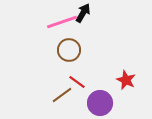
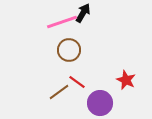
brown line: moved 3 px left, 3 px up
